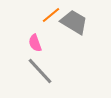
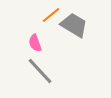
gray trapezoid: moved 3 px down
